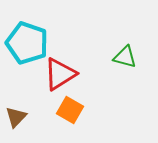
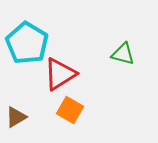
cyan pentagon: rotated 12 degrees clockwise
green triangle: moved 2 px left, 3 px up
brown triangle: rotated 15 degrees clockwise
